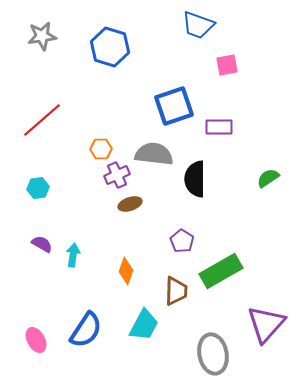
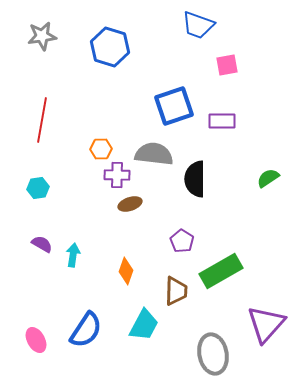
red line: rotated 39 degrees counterclockwise
purple rectangle: moved 3 px right, 6 px up
purple cross: rotated 25 degrees clockwise
